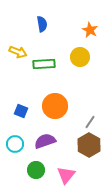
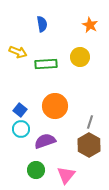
orange star: moved 5 px up
green rectangle: moved 2 px right
blue square: moved 1 px left, 1 px up; rotated 16 degrees clockwise
gray line: rotated 16 degrees counterclockwise
cyan circle: moved 6 px right, 15 px up
